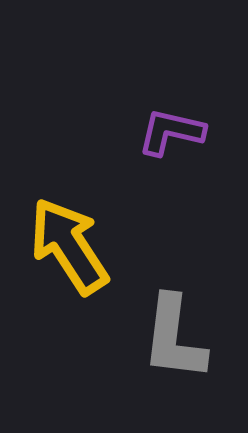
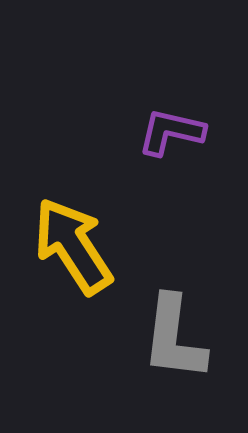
yellow arrow: moved 4 px right
